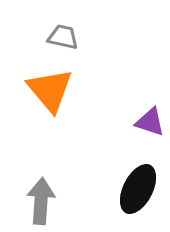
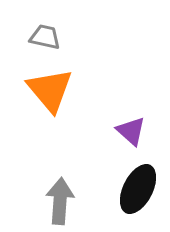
gray trapezoid: moved 18 px left
purple triangle: moved 19 px left, 9 px down; rotated 24 degrees clockwise
gray arrow: moved 19 px right
